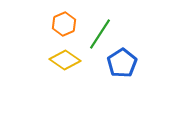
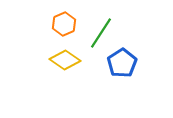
green line: moved 1 px right, 1 px up
